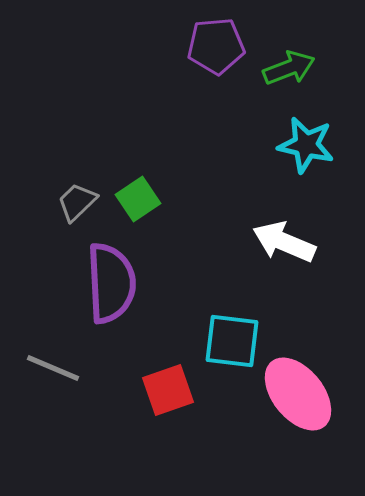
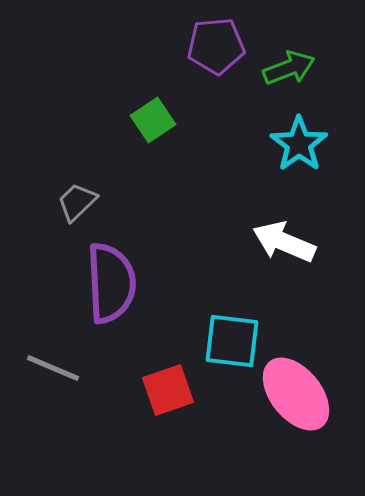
cyan star: moved 7 px left, 1 px up; rotated 24 degrees clockwise
green square: moved 15 px right, 79 px up
pink ellipse: moved 2 px left
